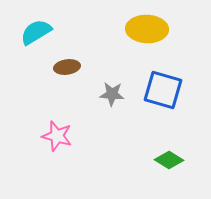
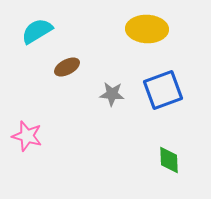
cyan semicircle: moved 1 px right, 1 px up
brown ellipse: rotated 20 degrees counterclockwise
blue square: rotated 36 degrees counterclockwise
pink star: moved 30 px left
green diamond: rotated 56 degrees clockwise
